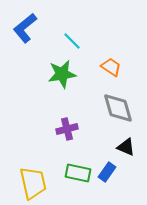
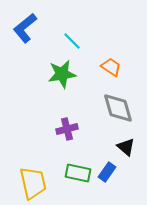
black triangle: rotated 18 degrees clockwise
